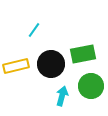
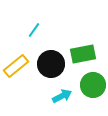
yellow rectangle: rotated 25 degrees counterclockwise
green circle: moved 2 px right, 1 px up
cyan arrow: rotated 48 degrees clockwise
